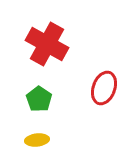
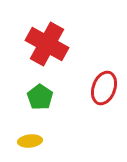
green pentagon: moved 1 px right, 2 px up
yellow ellipse: moved 7 px left, 1 px down
